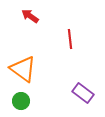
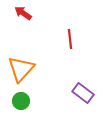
red arrow: moved 7 px left, 3 px up
orange triangle: moved 2 px left; rotated 36 degrees clockwise
